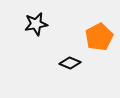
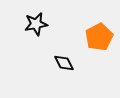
black diamond: moved 6 px left; rotated 40 degrees clockwise
